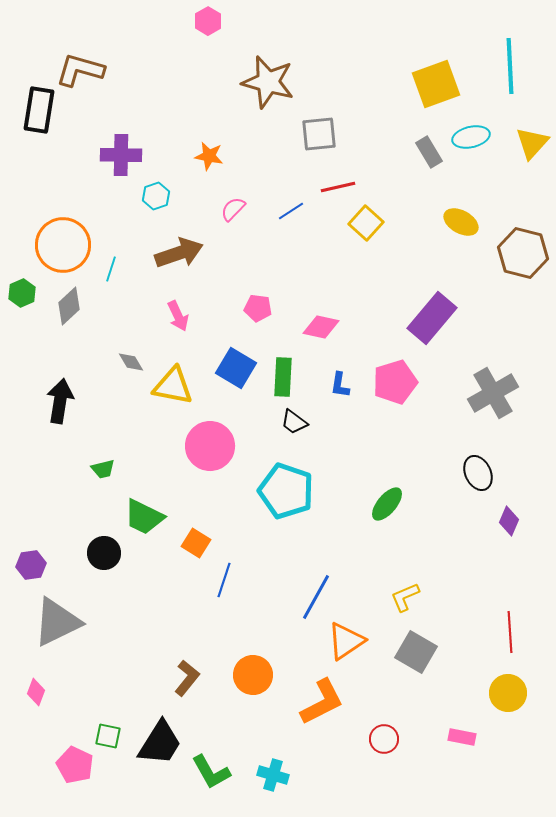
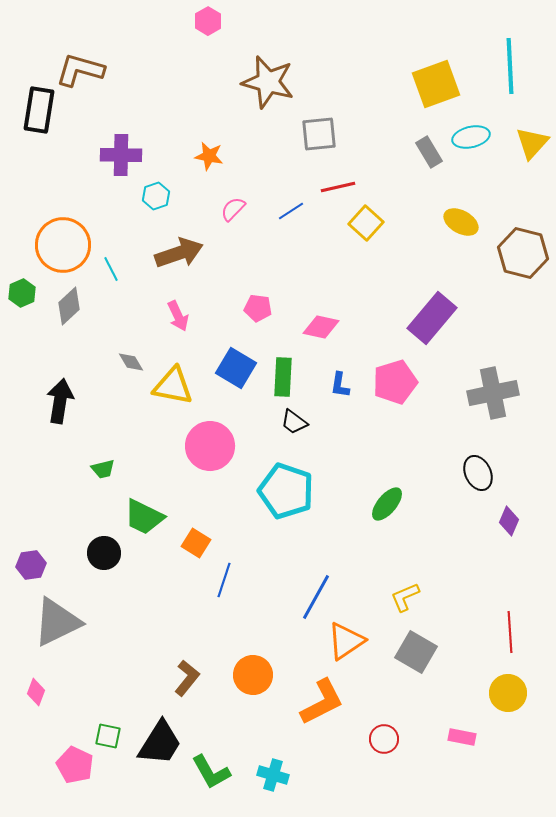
cyan line at (111, 269): rotated 45 degrees counterclockwise
gray cross at (493, 393): rotated 18 degrees clockwise
